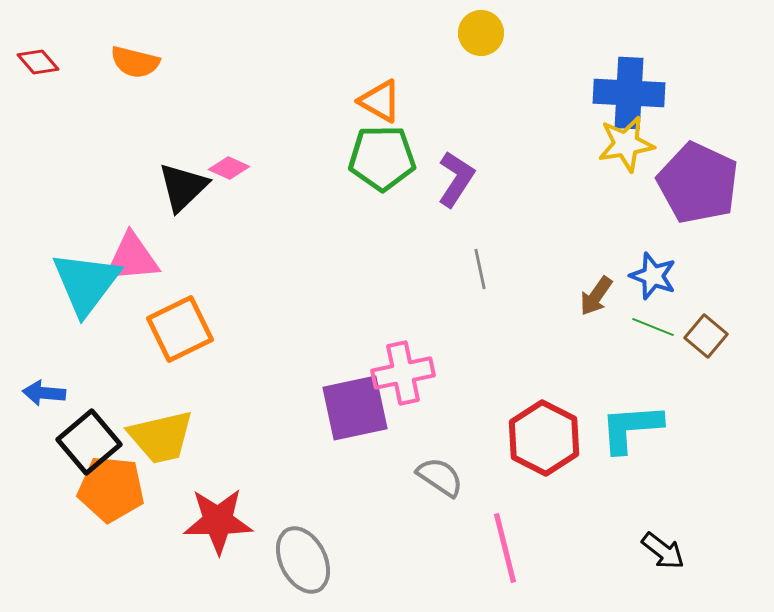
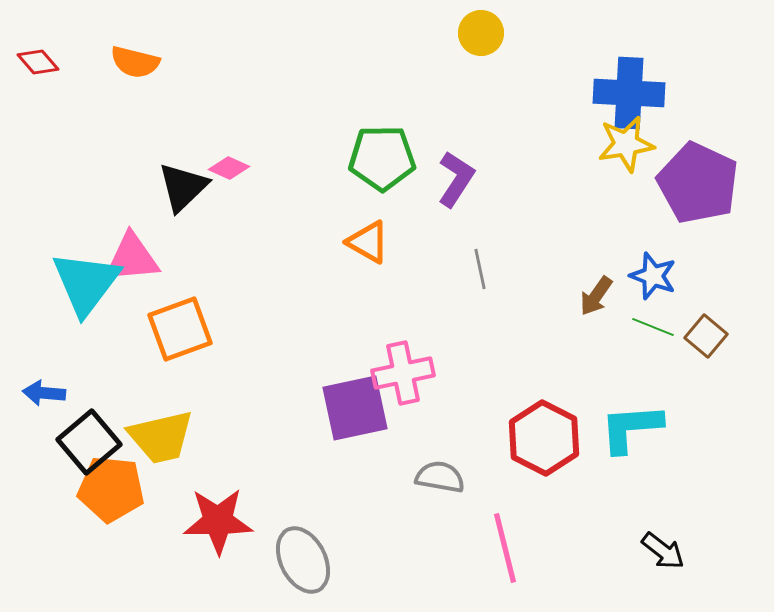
orange triangle: moved 12 px left, 141 px down
orange square: rotated 6 degrees clockwise
gray semicircle: rotated 24 degrees counterclockwise
